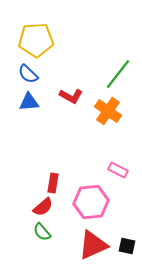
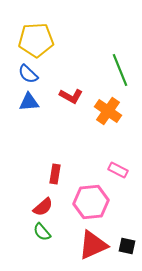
green line: moved 2 px right, 4 px up; rotated 60 degrees counterclockwise
red rectangle: moved 2 px right, 9 px up
